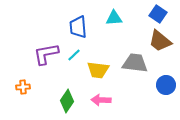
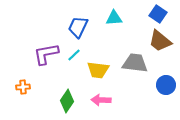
blue trapezoid: rotated 30 degrees clockwise
